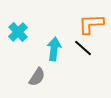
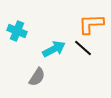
cyan cross: moved 1 px left, 1 px up; rotated 24 degrees counterclockwise
cyan arrow: rotated 55 degrees clockwise
